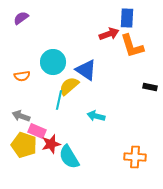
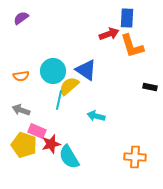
cyan circle: moved 9 px down
orange semicircle: moved 1 px left
gray arrow: moved 6 px up
